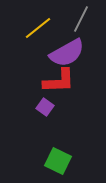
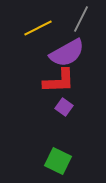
yellow line: rotated 12 degrees clockwise
purple square: moved 19 px right
